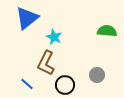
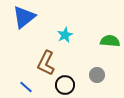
blue triangle: moved 3 px left, 1 px up
green semicircle: moved 3 px right, 10 px down
cyan star: moved 11 px right, 2 px up; rotated 21 degrees clockwise
blue line: moved 1 px left, 3 px down
